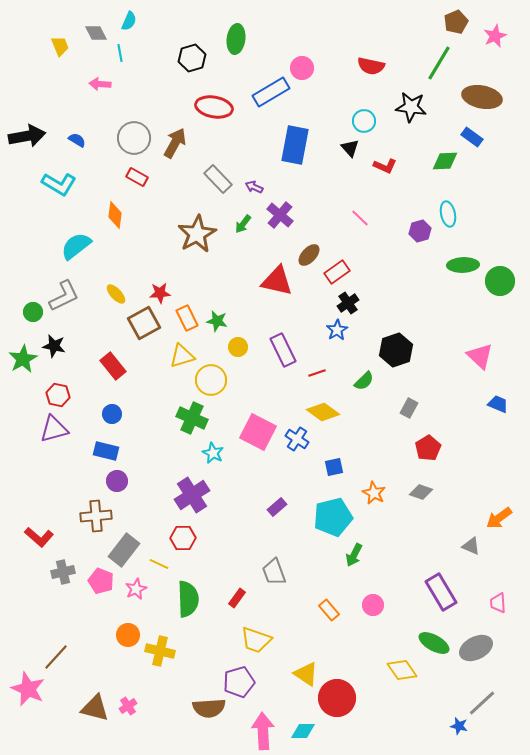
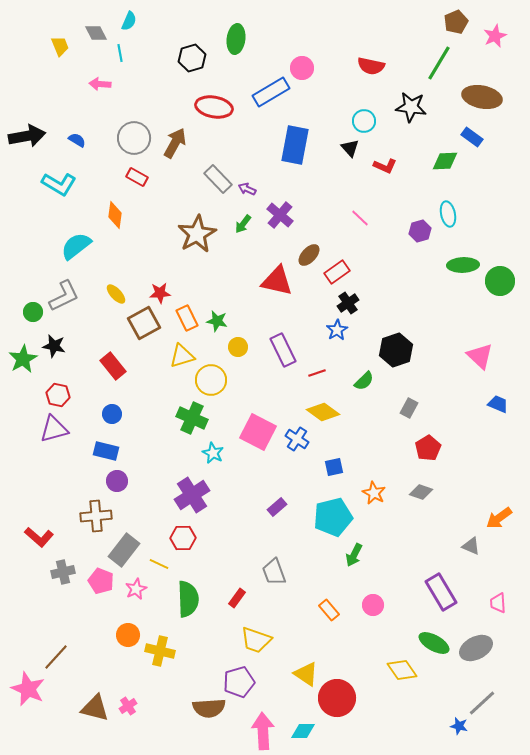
purple arrow at (254, 187): moved 7 px left, 2 px down
